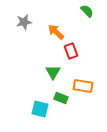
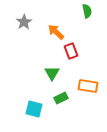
green semicircle: rotated 32 degrees clockwise
gray star: rotated 21 degrees counterclockwise
green triangle: moved 1 px left, 1 px down
orange rectangle: moved 5 px right
green rectangle: rotated 48 degrees counterclockwise
cyan square: moved 6 px left
